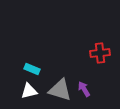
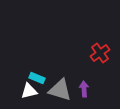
red cross: rotated 30 degrees counterclockwise
cyan rectangle: moved 5 px right, 9 px down
purple arrow: rotated 28 degrees clockwise
